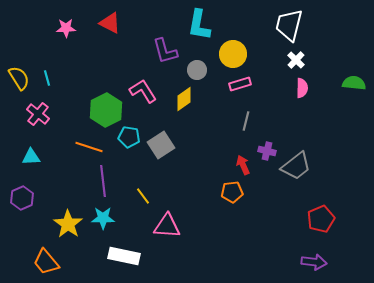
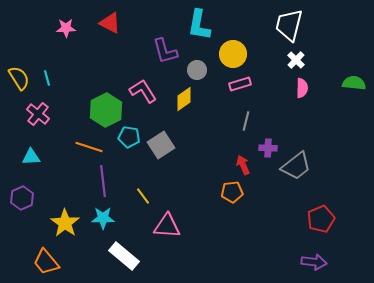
purple cross: moved 1 px right, 3 px up; rotated 12 degrees counterclockwise
yellow star: moved 3 px left, 1 px up
white rectangle: rotated 28 degrees clockwise
